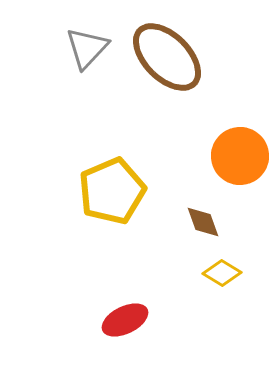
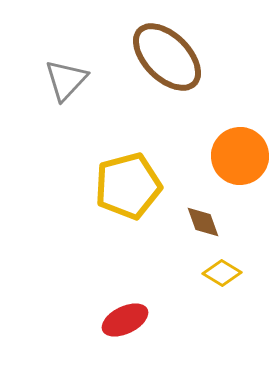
gray triangle: moved 21 px left, 32 px down
yellow pentagon: moved 16 px right, 5 px up; rotated 8 degrees clockwise
